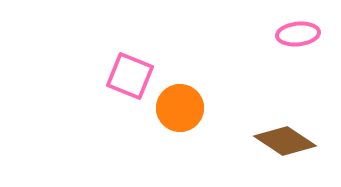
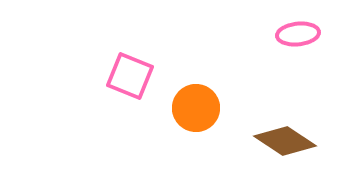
orange circle: moved 16 px right
